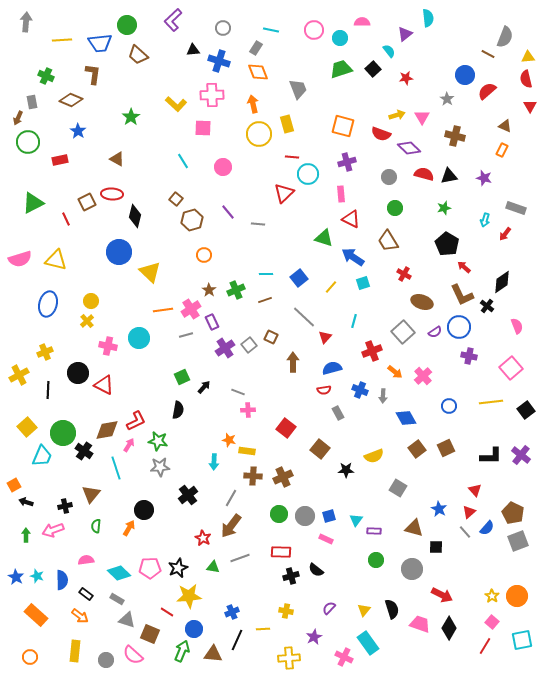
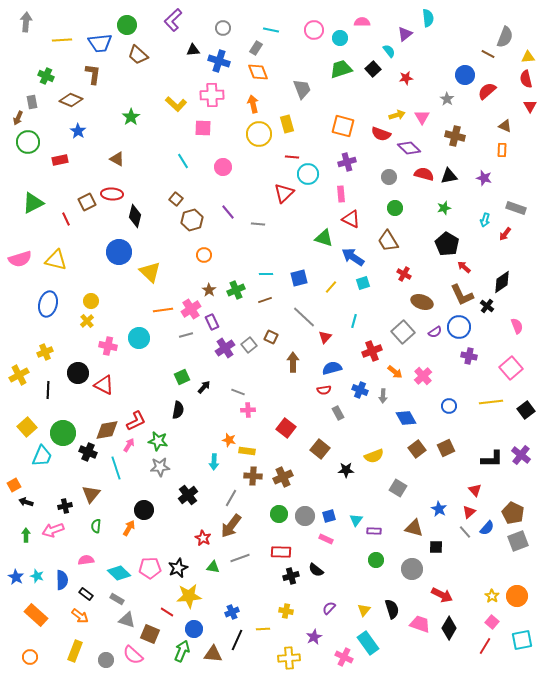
gray trapezoid at (298, 89): moved 4 px right
orange rectangle at (502, 150): rotated 24 degrees counterclockwise
blue square at (299, 278): rotated 24 degrees clockwise
black cross at (84, 451): moved 4 px right, 1 px down; rotated 12 degrees counterclockwise
black L-shape at (491, 456): moved 1 px right, 3 px down
yellow rectangle at (75, 651): rotated 15 degrees clockwise
